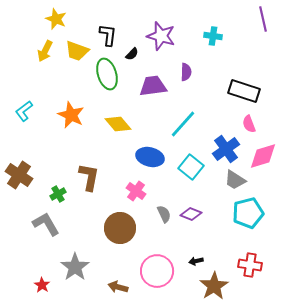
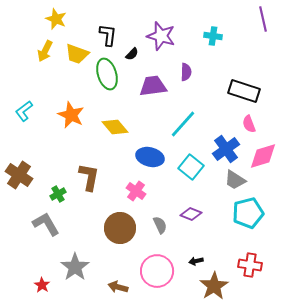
yellow trapezoid: moved 3 px down
yellow diamond: moved 3 px left, 3 px down
gray semicircle: moved 4 px left, 11 px down
